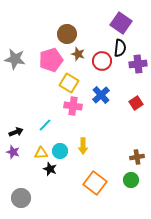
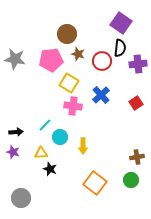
pink pentagon: rotated 10 degrees clockwise
black arrow: rotated 16 degrees clockwise
cyan circle: moved 14 px up
